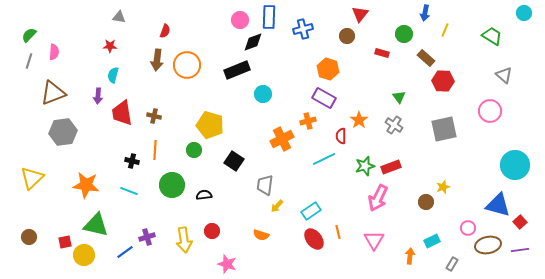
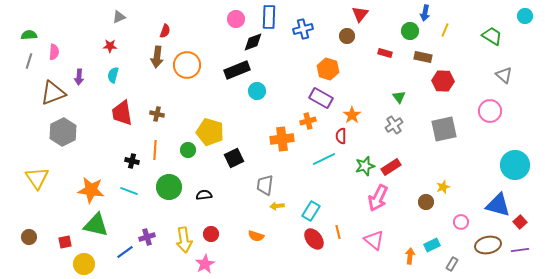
cyan circle at (524, 13): moved 1 px right, 3 px down
gray triangle at (119, 17): rotated 32 degrees counterclockwise
pink circle at (240, 20): moved 4 px left, 1 px up
green circle at (404, 34): moved 6 px right, 3 px up
green semicircle at (29, 35): rotated 42 degrees clockwise
red rectangle at (382, 53): moved 3 px right
brown rectangle at (426, 58): moved 3 px left, 1 px up; rotated 30 degrees counterclockwise
brown arrow at (157, 60): moved 3 px up
cyan circle at (263, 94): moved 6 px left, 3 px up
purple arrow at (98, 96): moved 19 px left, 19 px up
purple rectangle at (324, 98): moved 3 px left
brown cross at (154, 116): moved 3 px right, 2 px up
orange star at (359, 120): moved 7 px left, 5 px up
yellow pentagon at (210, 125): moved 7 px down
gray cross at (394, 125): rotated 24 degrees clockwise
gray hexagon at (63, 132): rotated 20 degrees counterclockwise
orange cross at (282, 139): rotated 20 degrees clockwise
green circle at (194, 150): moved 6 px left
black square at (234, 161): moved 3 px up; rotated 30 degrees clockwise
red rectangle at (391, 167): rotated 12 degrees counterclockwise
yellow triangle at (32, 178): moved 5 px right; rotated 20 degrees counterclockwise
orange star at (86, 185): moved 5 px right, 5 px down
green circle at (172, 185): moved 3 px left, 2 px down
yellow arrow at (277, 206): rotated 40 degrees clockwise
cyan rectangle at (311, 211): rotated 24 degrees counterclockwise
pink circle at (468, 228): moved 7 px left, 6 px up
red circle at (212, 231): moved 1 px left, 3 px down
orange semicircle at (261, 235): moved 5 px left, 1 px down
pink triangle at (374, 240): rotated 20 degrees counterclockwise
cyan rectangle at (432, 241): moved 4 px down
yellow circle at (84, 255): moved 9 px down
pink star at (227, 264): moved 22 px left; rotated 24 degrees clockwise
